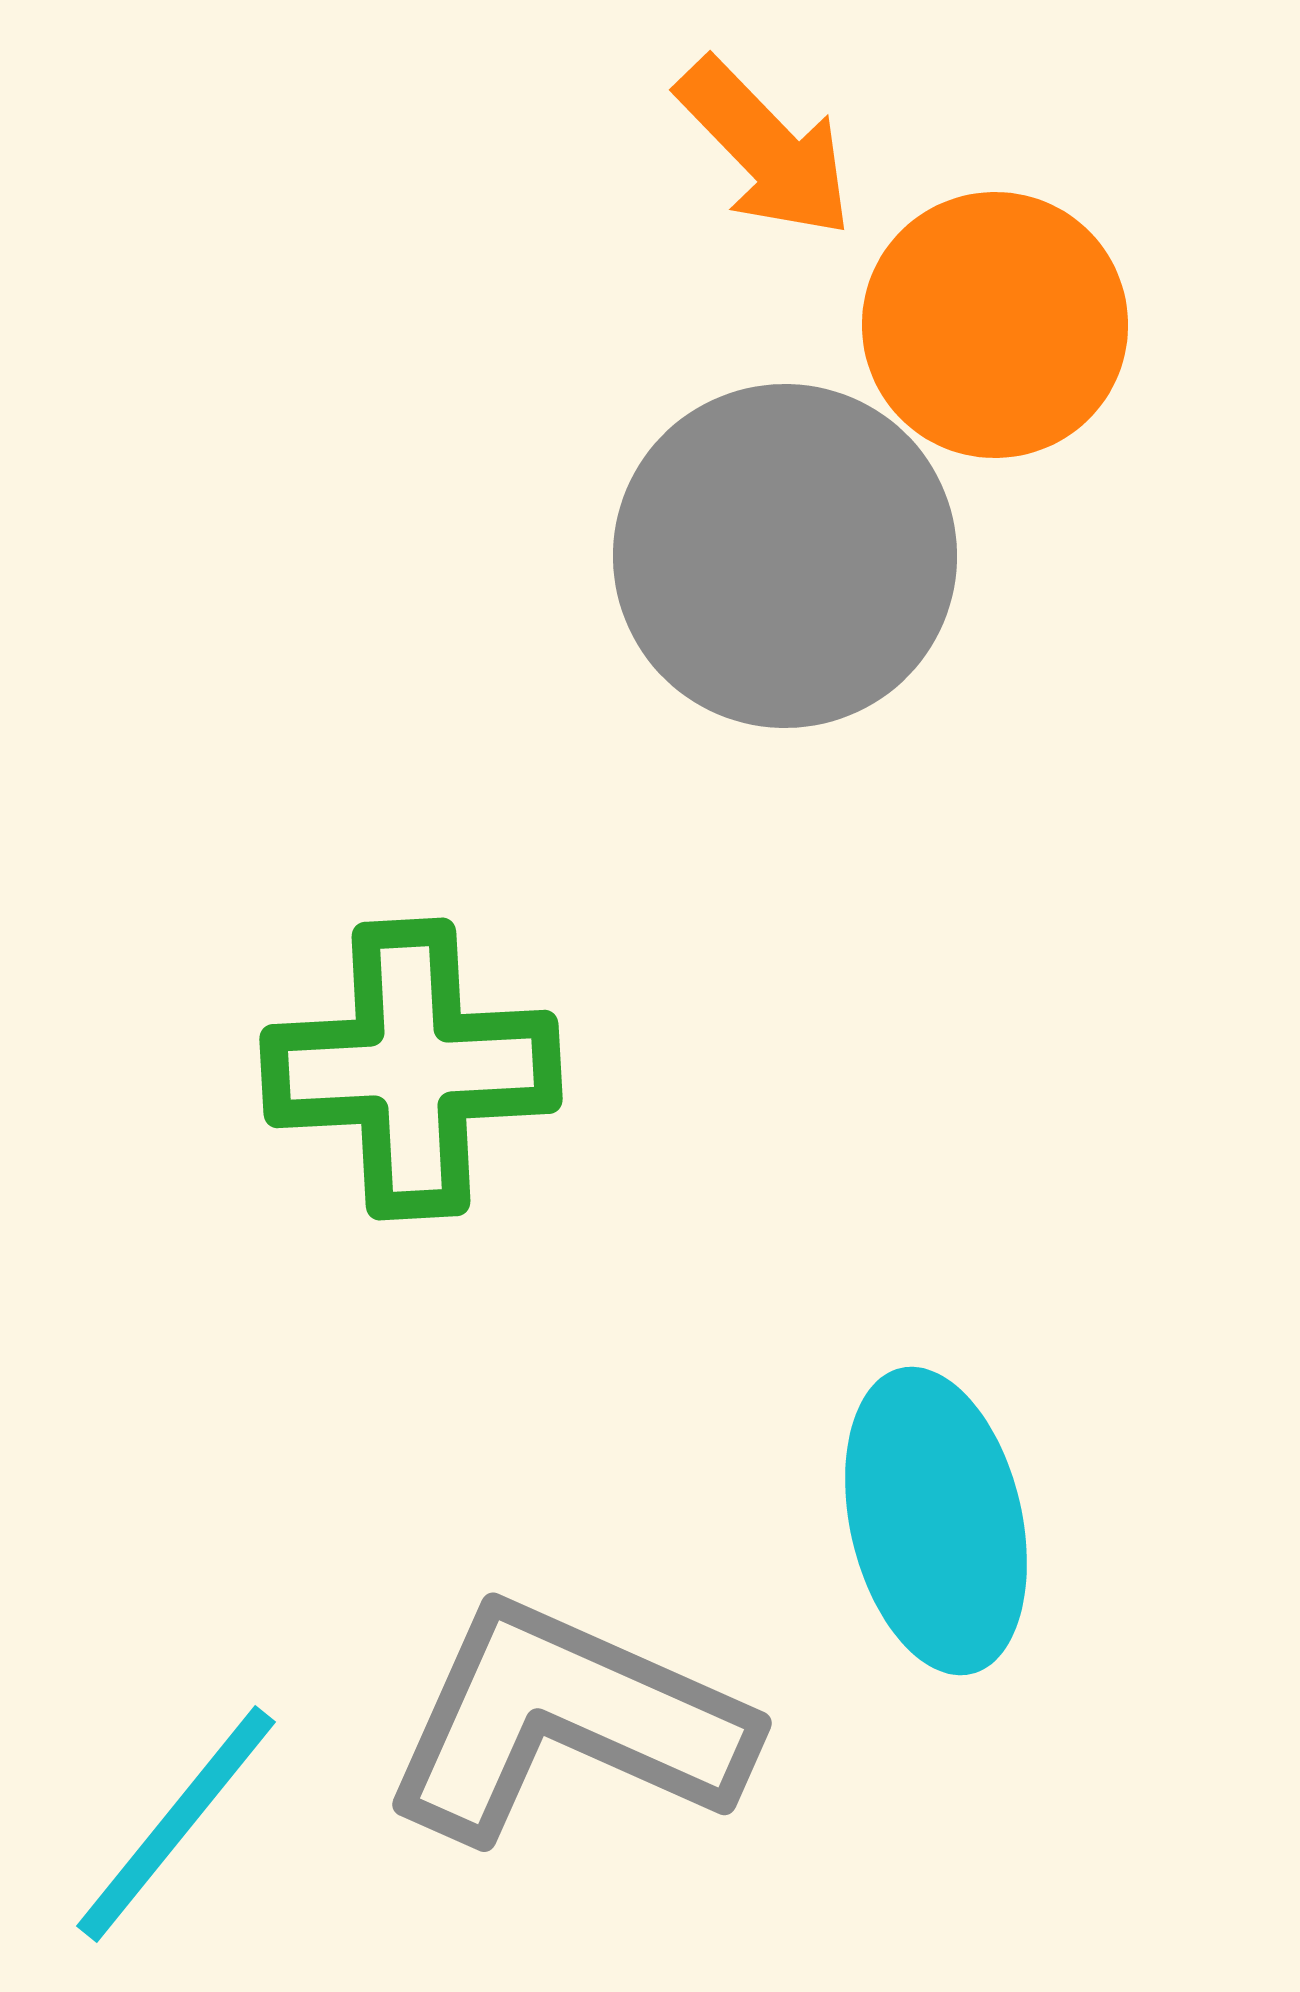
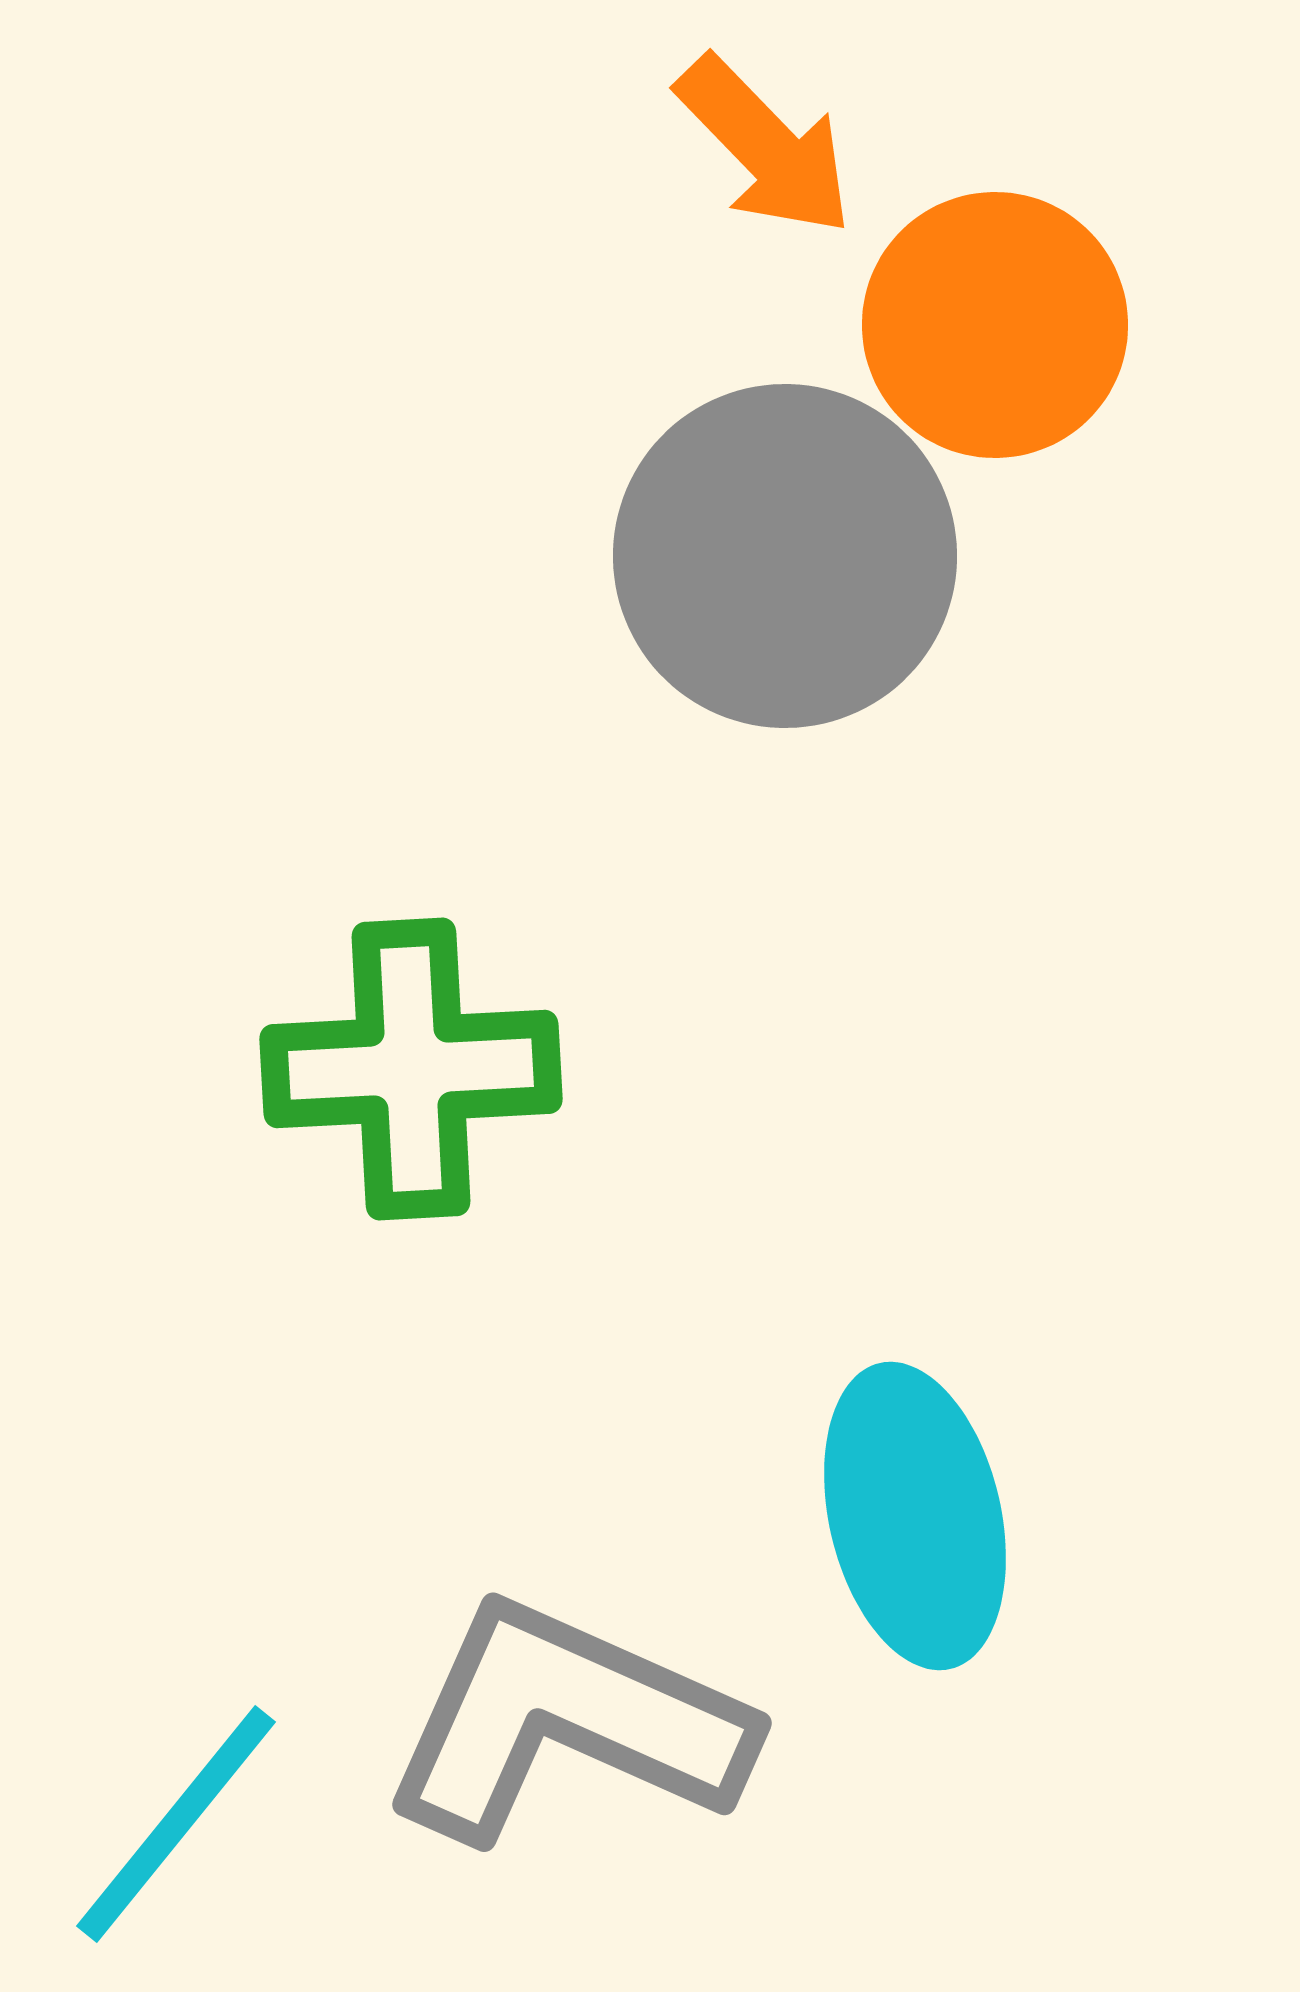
orange arrow: moved 2 px up
cyan ellipse: moved 21 px left, 5 px up
